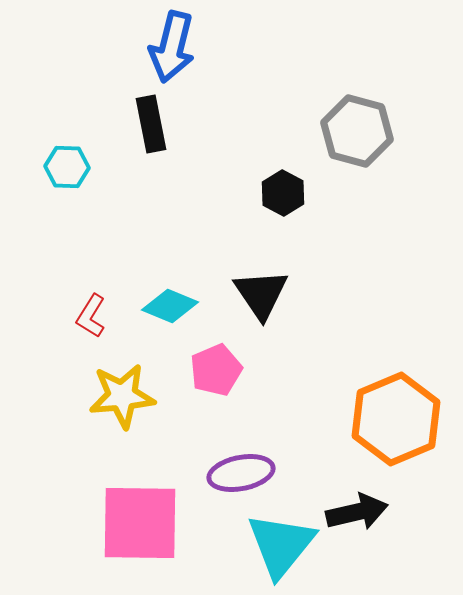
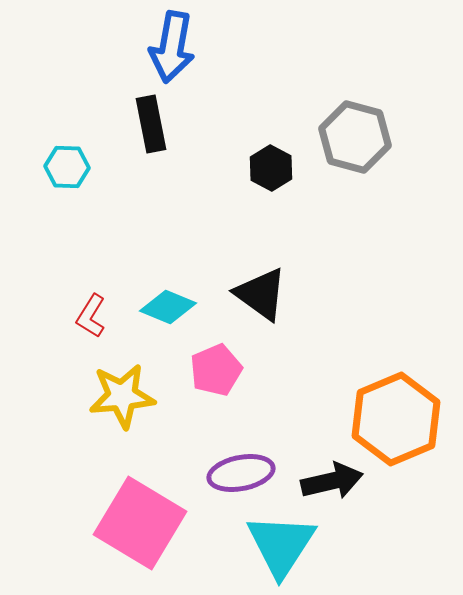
blue arrow: rotated 4 degrees counterclockwise
gray hexagon: moved 2 px left, 6 px down
black hexagon: moved 12 px left, 25 px up
black triangle: rotated 20 degrees counterclockwise
cyan diamond: moved 2 px left, 1 px down
black arrow: moved 25 px left, 31 px up
pink square: rotated 30 degrees clockwise
cyan triangle: rotated 6 degrees counterclockwise
